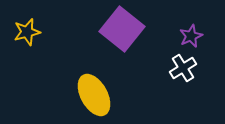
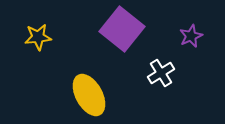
yellow star: moved 11 px right, 5 px down; rotated 8 degrees clockwise
white cross: moved 22 px left, 5 px down
yellow ellipse: moved 5 px left
